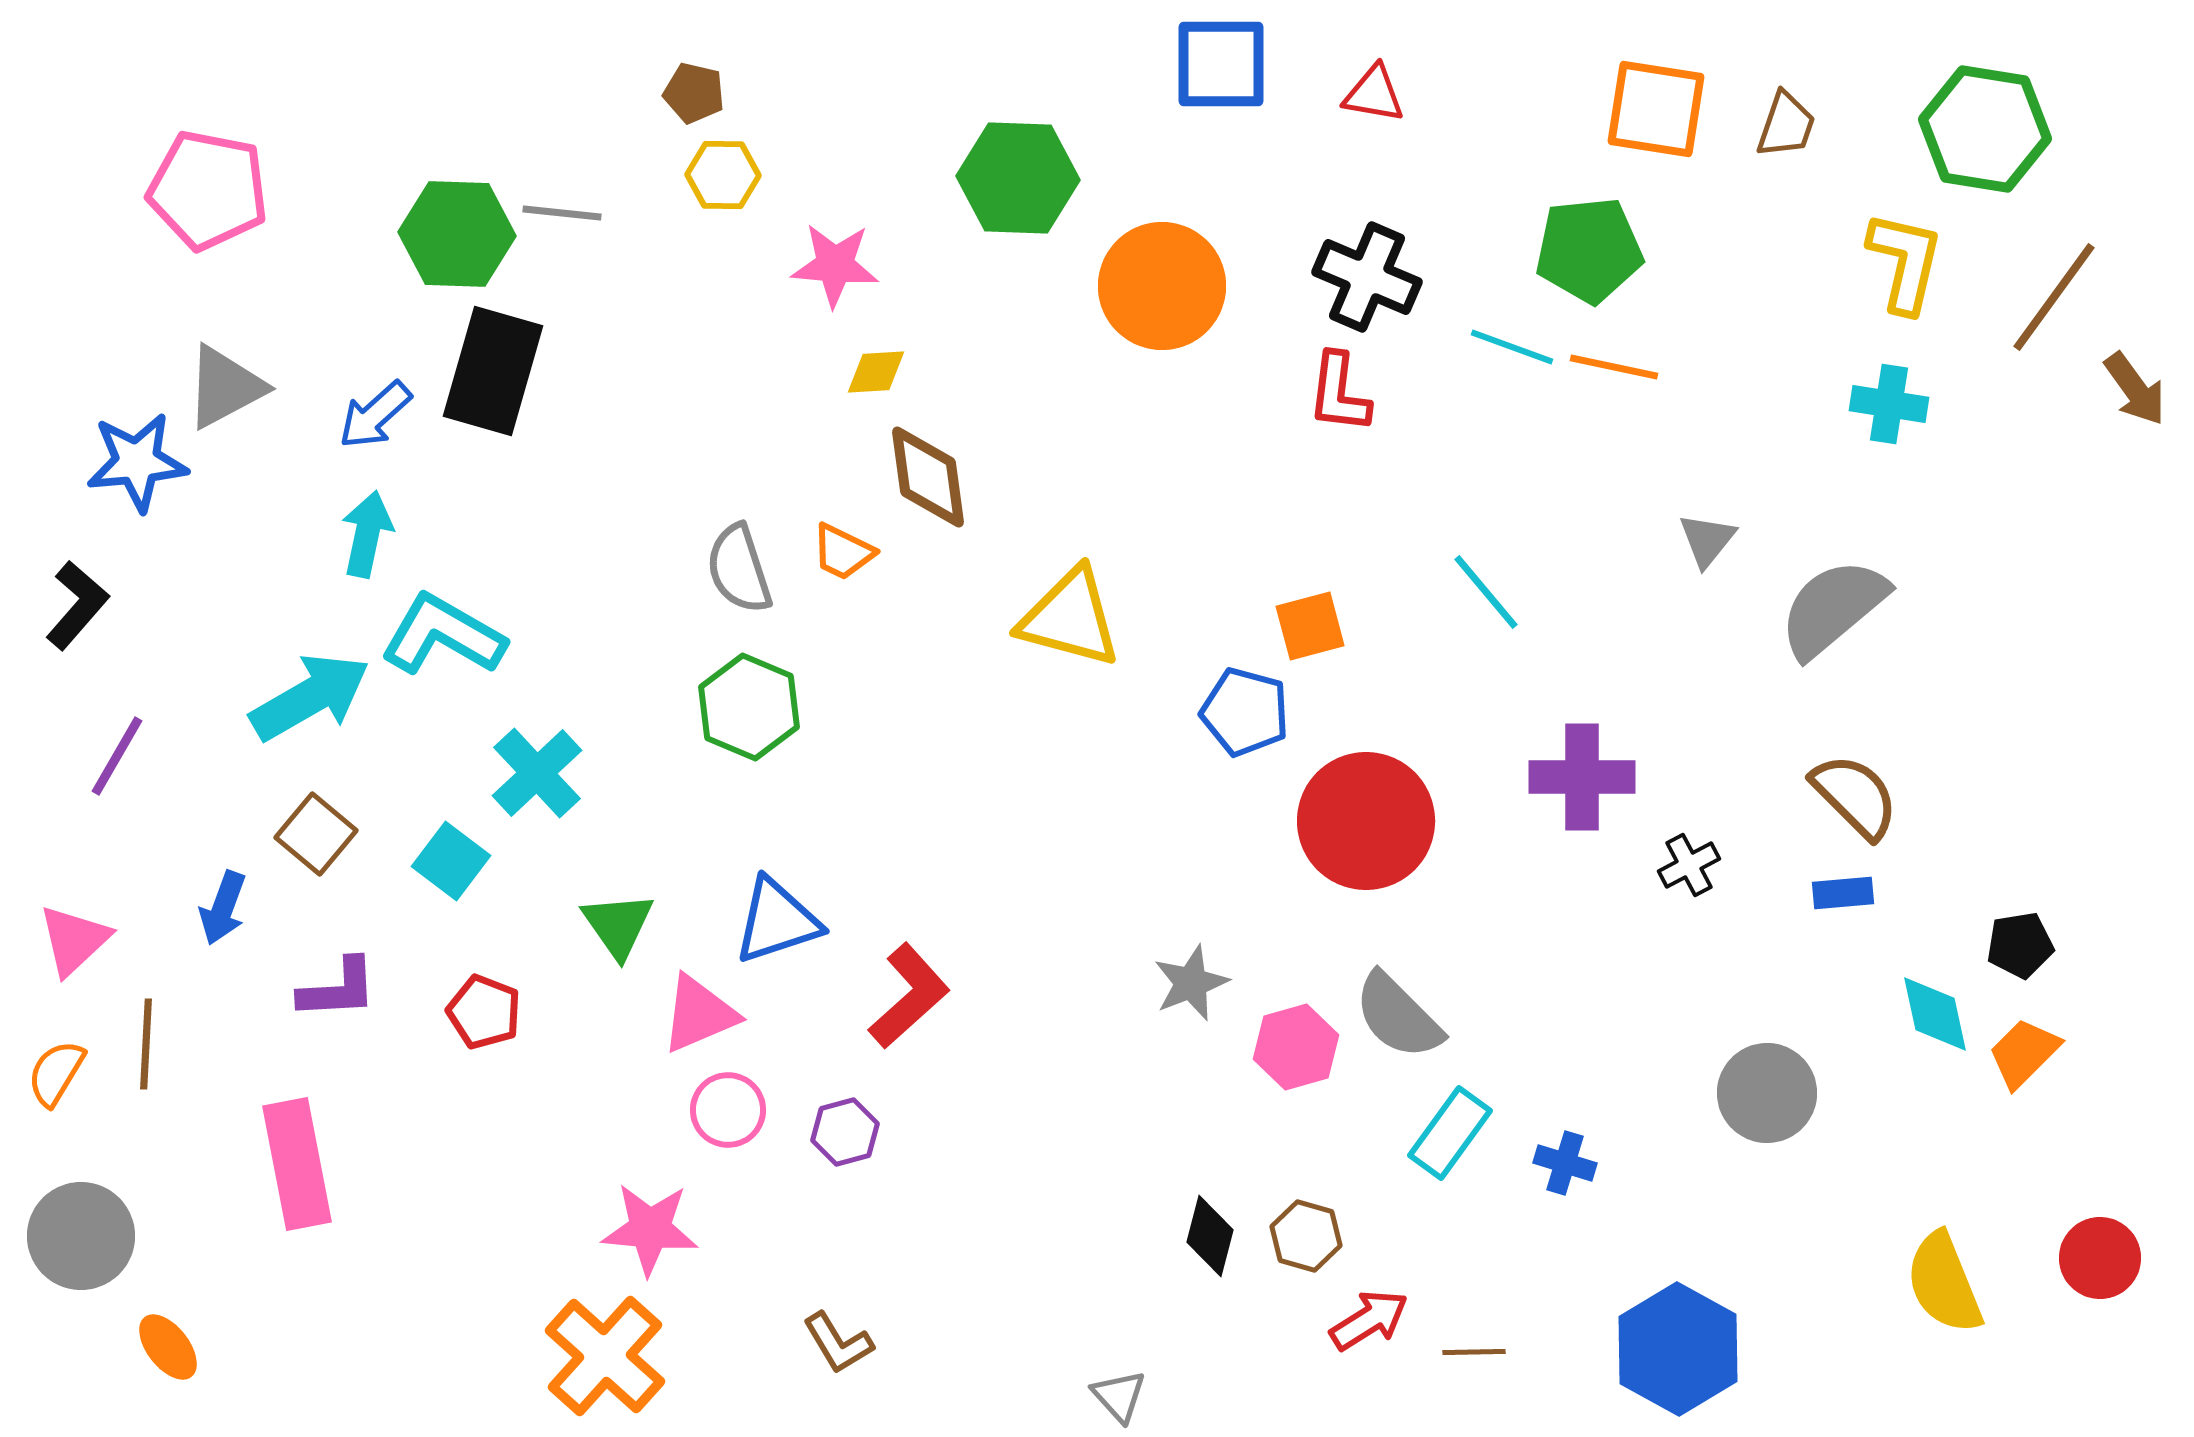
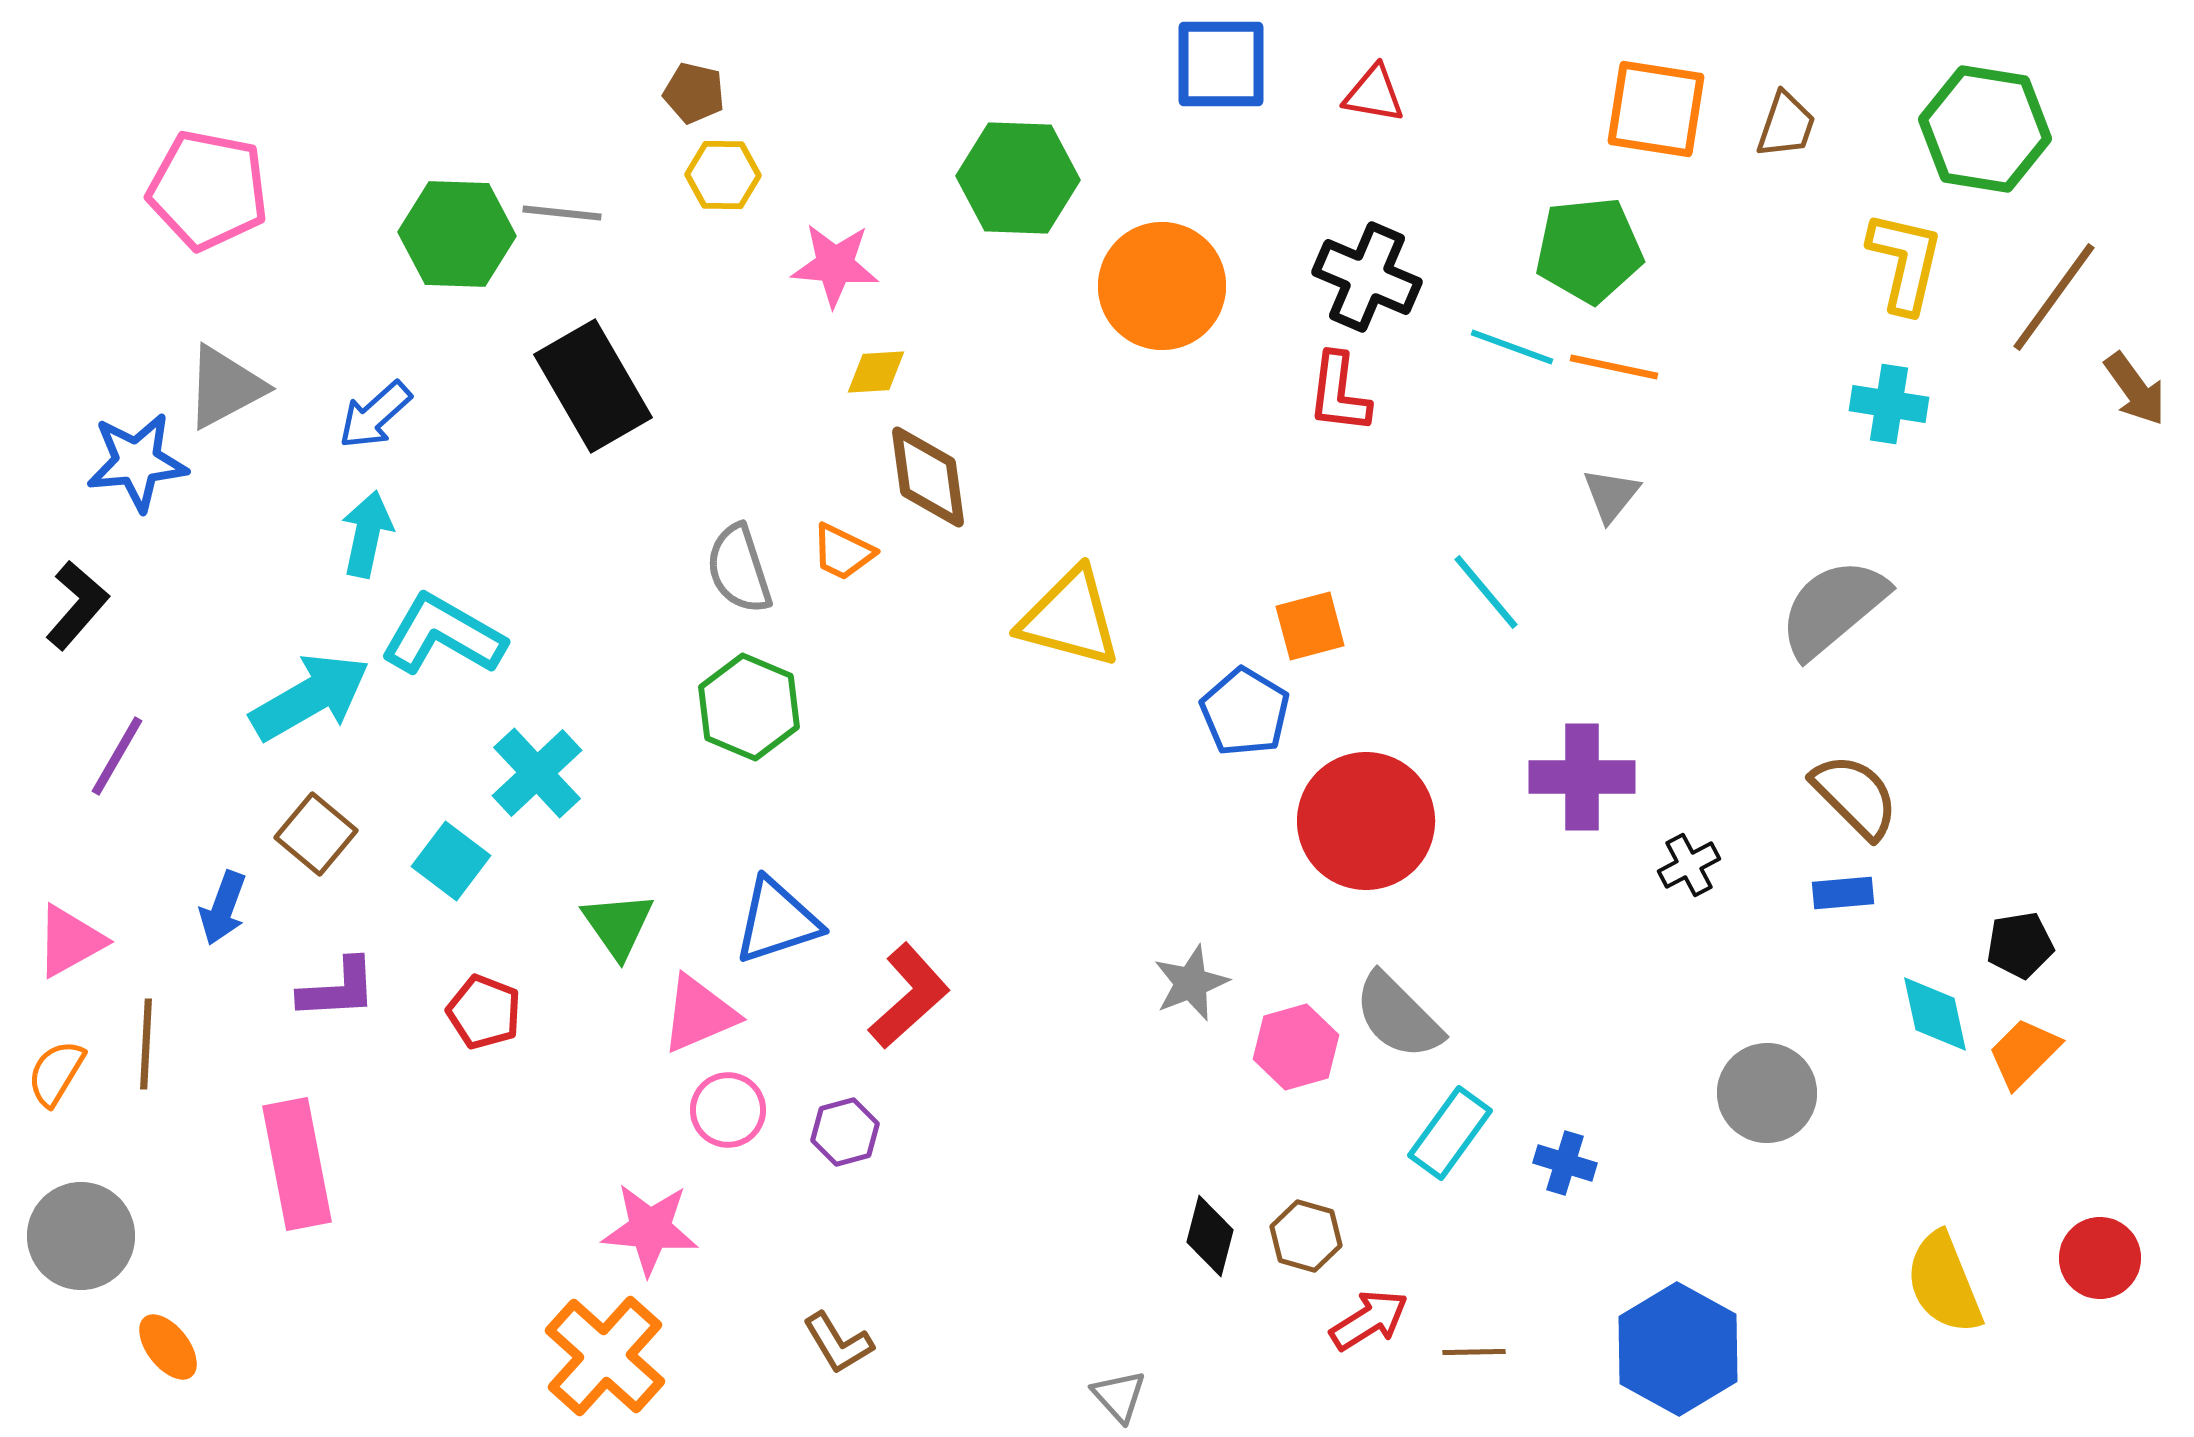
black rectangle at (493, 371): moved 100 px right, 15 px down; rotated 46 degrees counterclockwise
gray triangle at (1707, 540): moved 96 px left, 45 px up
blue pentagon at (1245, 712): rotated 16 degrees clockwise
pink triangle at (74, 940): moved 4 px left, 1 px down; rotated 14 degrees clockwise
